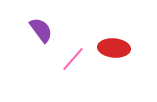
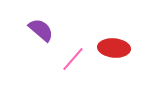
purple semicircle: rotated 12 degrees counterclockwise
